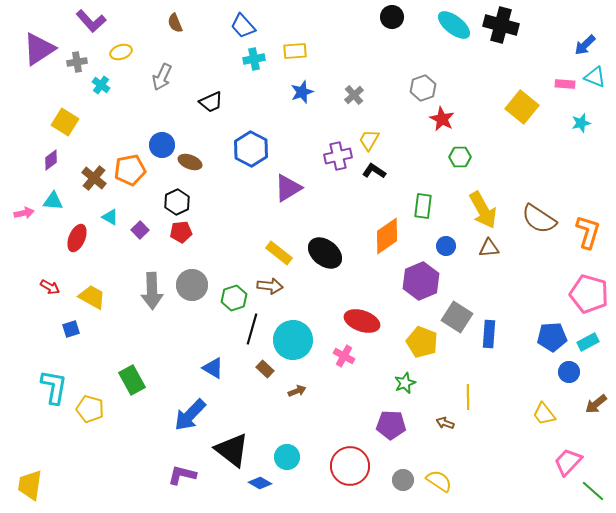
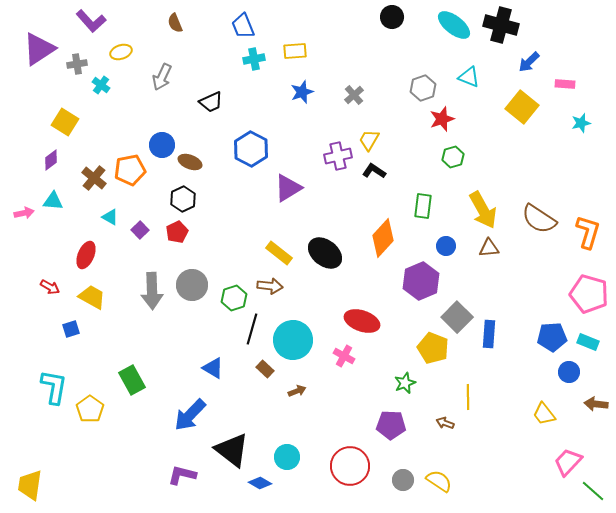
blue trapezoid at (243, 26): rotated 20 degrees clockwise
blue arrow at (585, 45): moved 56 px left, 17 px down
gray cross at (77, 62): moved 2 px down
cyan triangle at (595, 77): moved 126 px left
red star at (442, 119): rotated 25 degrees clockwise
green hexagon at (460, 157): moved 7 px left; rotated 15 degrees counterclockwise
black hexagon at (177, 202): moved 6 px right, 3 px up
red pentagon at (181, 232): moved 4 px left; rotated 20 degrees counterclockwise
orange diamond at (387, 236): moved 4 px left, 2 px down; rotated 12 degrees counterclockwise
red ellipse at (77, 238): moved 9 px right, 17 px down
gray square at (457, 317): rotated 12 degrees clockwise
yellow pentagon at (422, 342): moved 11 px right, 6 px down
cyan rectangle at (588, 342): rotated 50 degrees clockwise
brown arrow at (596, 404): rotated 45 degrees clockwise
yellow pentagon at (90, 409): rotated 20 degrees clockwise
